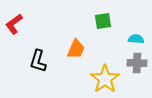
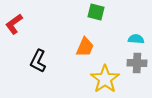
green square: moved 7 px left, 9 px up; rotated 24 degrees clockwise
orange trapezoid: moved 9 px right, 2 px up
black L-shape: rotated 10 degrees clockwise
